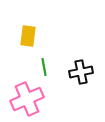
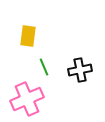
green line: rotated 12 degrees counterclockwise
black cross: moved 1 px left, 2 px up
